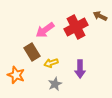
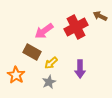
pink arrow: moved 1 px left, 1 px down
brown rectangle: rotated 30 degrees counterclockwise
yellow arrow: rotated 24 degrees counterclockwise
orange star: rotated 12 degrees clockwise
gray star: moved 6 px left, 2 px up
